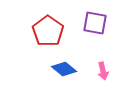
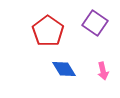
purple square: rotated 25 degrees clockwise
blue diamond: rotated 20 degrees clockwise
